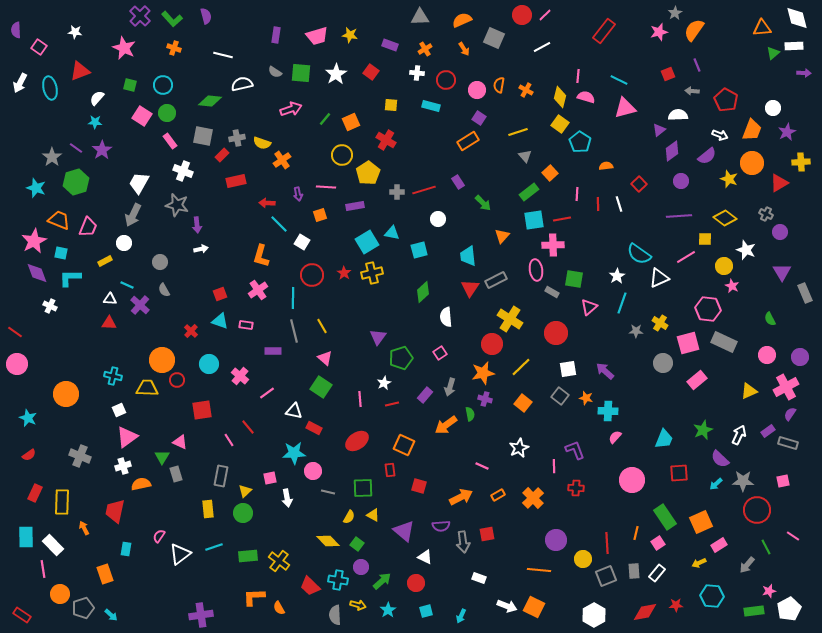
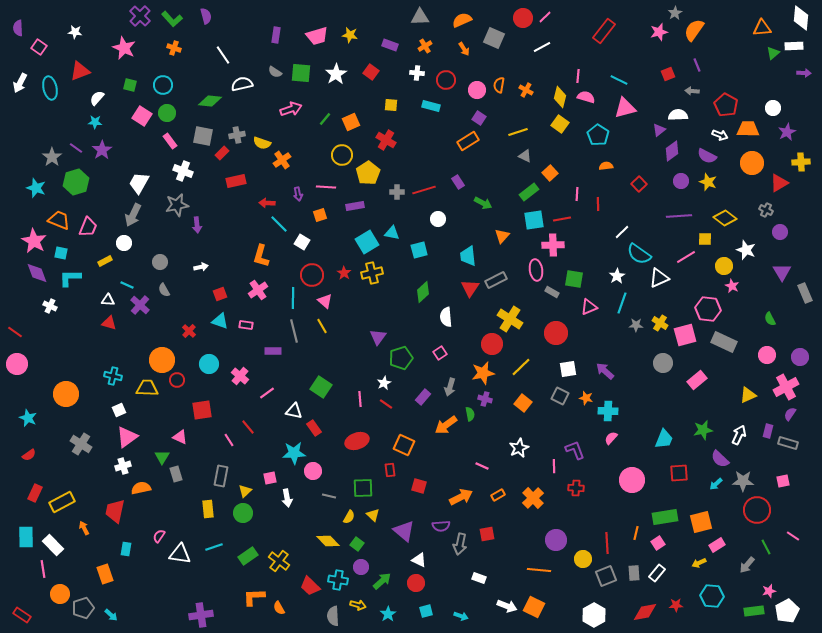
red circle at (522, 15): moved 1 px right, 3 px down
pink line at (545, 15): moved 2 px down
white diamond at (797, 18): moved 4 px right; rotated 20 degrees clockwise
purple semicircle at (16, 30): moved 2 px right, 2 px up
orange cross at (425, 49): moved 3 px up
white line at (223, 55): rotated 42 degrees clockwise
red pentagon at (726, 100): moved 5 px down
orange trapezoid at (752, 130): moved 4 px left, 1 px up; rotated 110 degrees counterclockwise
gray cross at (237, 138): moved 3 px up
cyan pentagon at (580, 142): moved 18 px right, 7 px up
red rectangle at (222, 155): moved 2 px up
gray triangle at (525, 156): rotated 24 degrees counterclockwise
purple semicircle at (707, 156): rotated 66 degrees clockwise
yellow star at (729, 179): moved 21 px left, 3 px down
green arrow at (483, 203): rotated 18 degrees counterclockwise
white line at (619, 204): moved 3 px right, 28 px down; rotated 63 degrees clockwise
gray star at (177, 205): rotated 25 degrees counterclockwise
gray cross at (766, 214): moved 4 px up
pink star at (34, 241): rotated 15 degrees counterclockwise
white arrow at (201, 249): moved 18 px down
white triangle at (110, 299): moved 2 px left, 1 px down
pink triangle at (589, 307): rotated 18 degrees clockwise
red triangle at (109, 323): rotated 14 degrees clockwise
red cross at (191, 331): moved 2 px left
gray star at (636, 331): moved 6 px up
pink square at (688, 343): moved 3 px left, 8 px up
pink triangle at (325, 358): moved 57 px up
yellow triangle at (749, 391): moved 1 px left, 4 px down
purple rectangle at (425, 395): moved 2 px left, 2 px down
gray square at (560, 396): rotated 12 degrees counterclockwise
red line at (392, 404): moved 6 px left; rotated 48 degrees clockwise
red rectangle at (314, 428): rotated 28 degrees clockwise
green star at (703, 430): rotated 12 degrees clockwise
purple rectangle at (768, 431): rotated 40 degrees counterclockwise
pink semicircle at (615, 437): moved 4 px left, 1 px down
red ellipse at (357, 441): rotated 15 degrees clockwise
pink triangle at (180, 442): moved 5 px up
gray cross at (80, 456): moved 1 px right, 12 px up; rotated 10 degrees clockwise
orange semicircle at (141, 484): moved 4 px down
gray line at (328, 492): moved 1 px right, 4 px down
yellow rectangle at (62, 502): rotated 60 degrees clockwise
yellow triangle at (373, 515): rotated 16 degrees clockwise
green rectangle at (665, 517): rotated 65 degrees counterclockwise
orange square at (701, 522): rotated 10 degrees clockwise
gray arrow at (463, 542): moved 3 px left, 2 px down; rotated 20 degrees clockwise
pink rectangle at (719, 545): moved 2 px left
white triangle at (180, 554): rotated 45 degrees clockwise
green rectangle at (248, 556): rotated 30 degrees counterclockwise
white triangle at (425, 557): moved 6 px left, 3 px down
gray rectangle at (634, 571): moved 2 px down
white pentagon at (789, 609): moved 2 px left, 2 px down
cyan star at (388, 610): moved 4 px down
gray semicircle at (335, 615): moved 2 px left, 1 px down
cyan arrow at (461, 616): rotated 96 degrees counterclockwise
